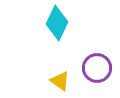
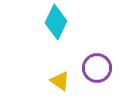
cyan diamond: moved 1 px left, 1 px up
